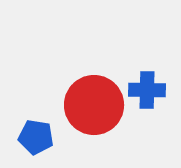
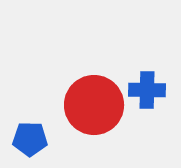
blue pentagon: moved 6 px left, 2 px down; rotated 8 degrees counterclockwise
